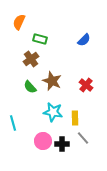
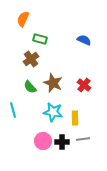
orange semicircle: moved 4 px right, 3 px up
blue semicircle: rotated 112 degrees counterclockwise
brown star: moved 1 px right, 2 px down
red cross: moved 2 px left
cyan line: moved 13 px up
gray line: moved 1 px down; rotated 56 degrees counterclockwise
black cross: moved 2 px up
